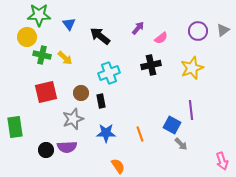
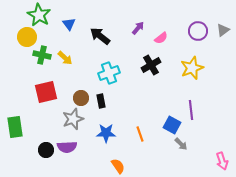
green star: rotated 30 degrees clockwise
black cross: rotated 18 degrees counterclockwise
brown circle: moved 5 px down
